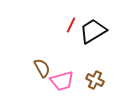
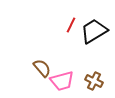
black trapezoid: moved 1 px right
brown semicircle: rotated 12 degrees counterclockwise
brown cross: moved 1 px left, 1 px down
